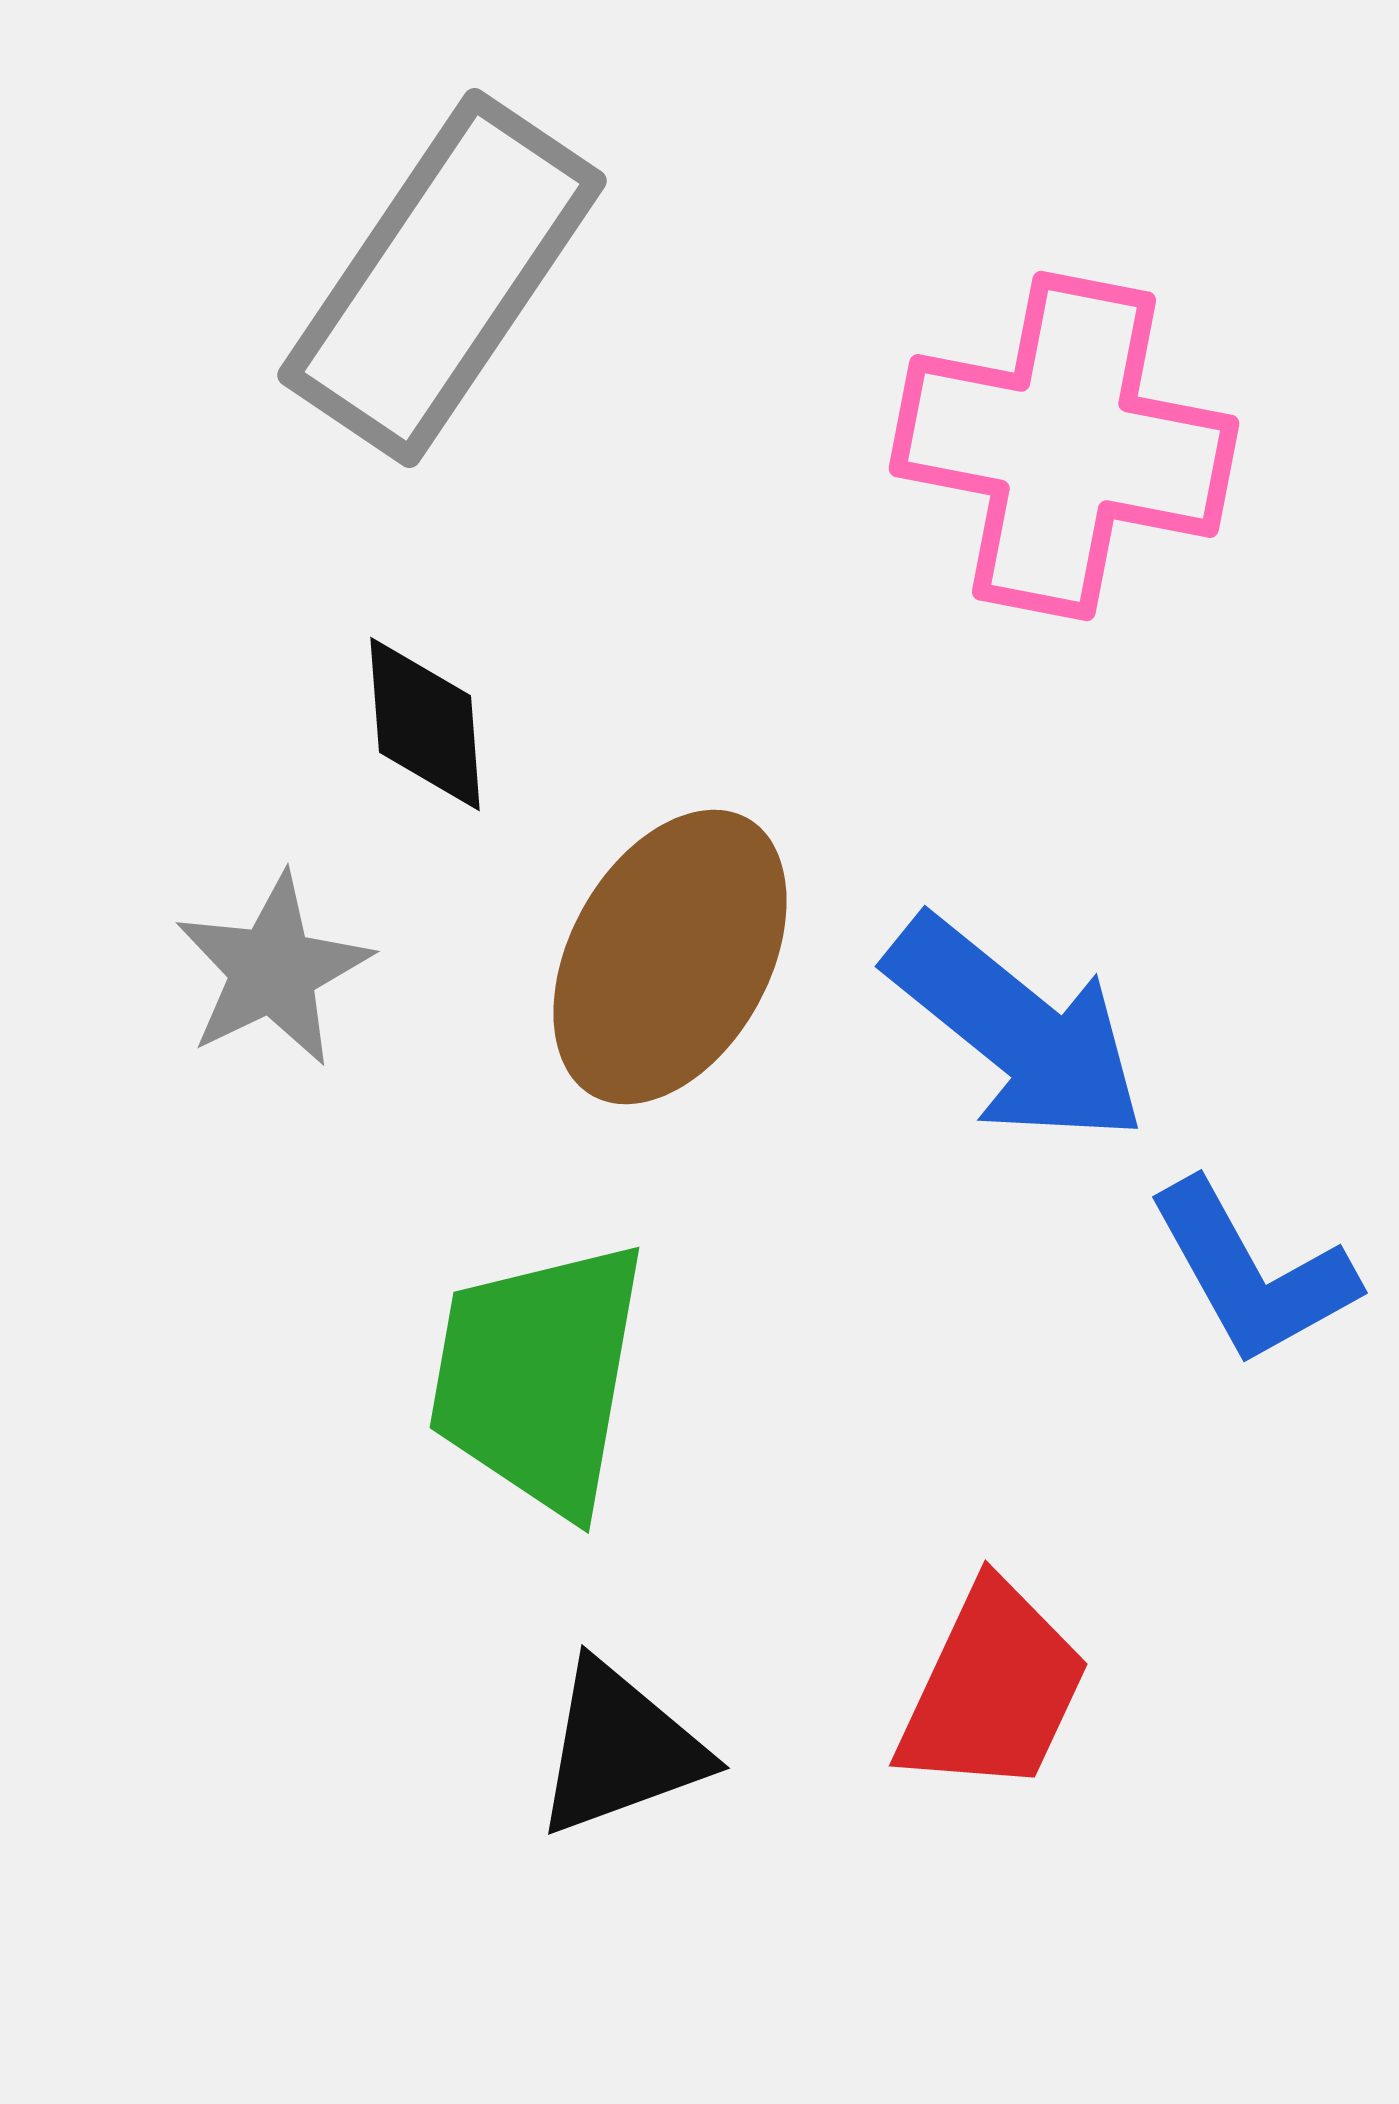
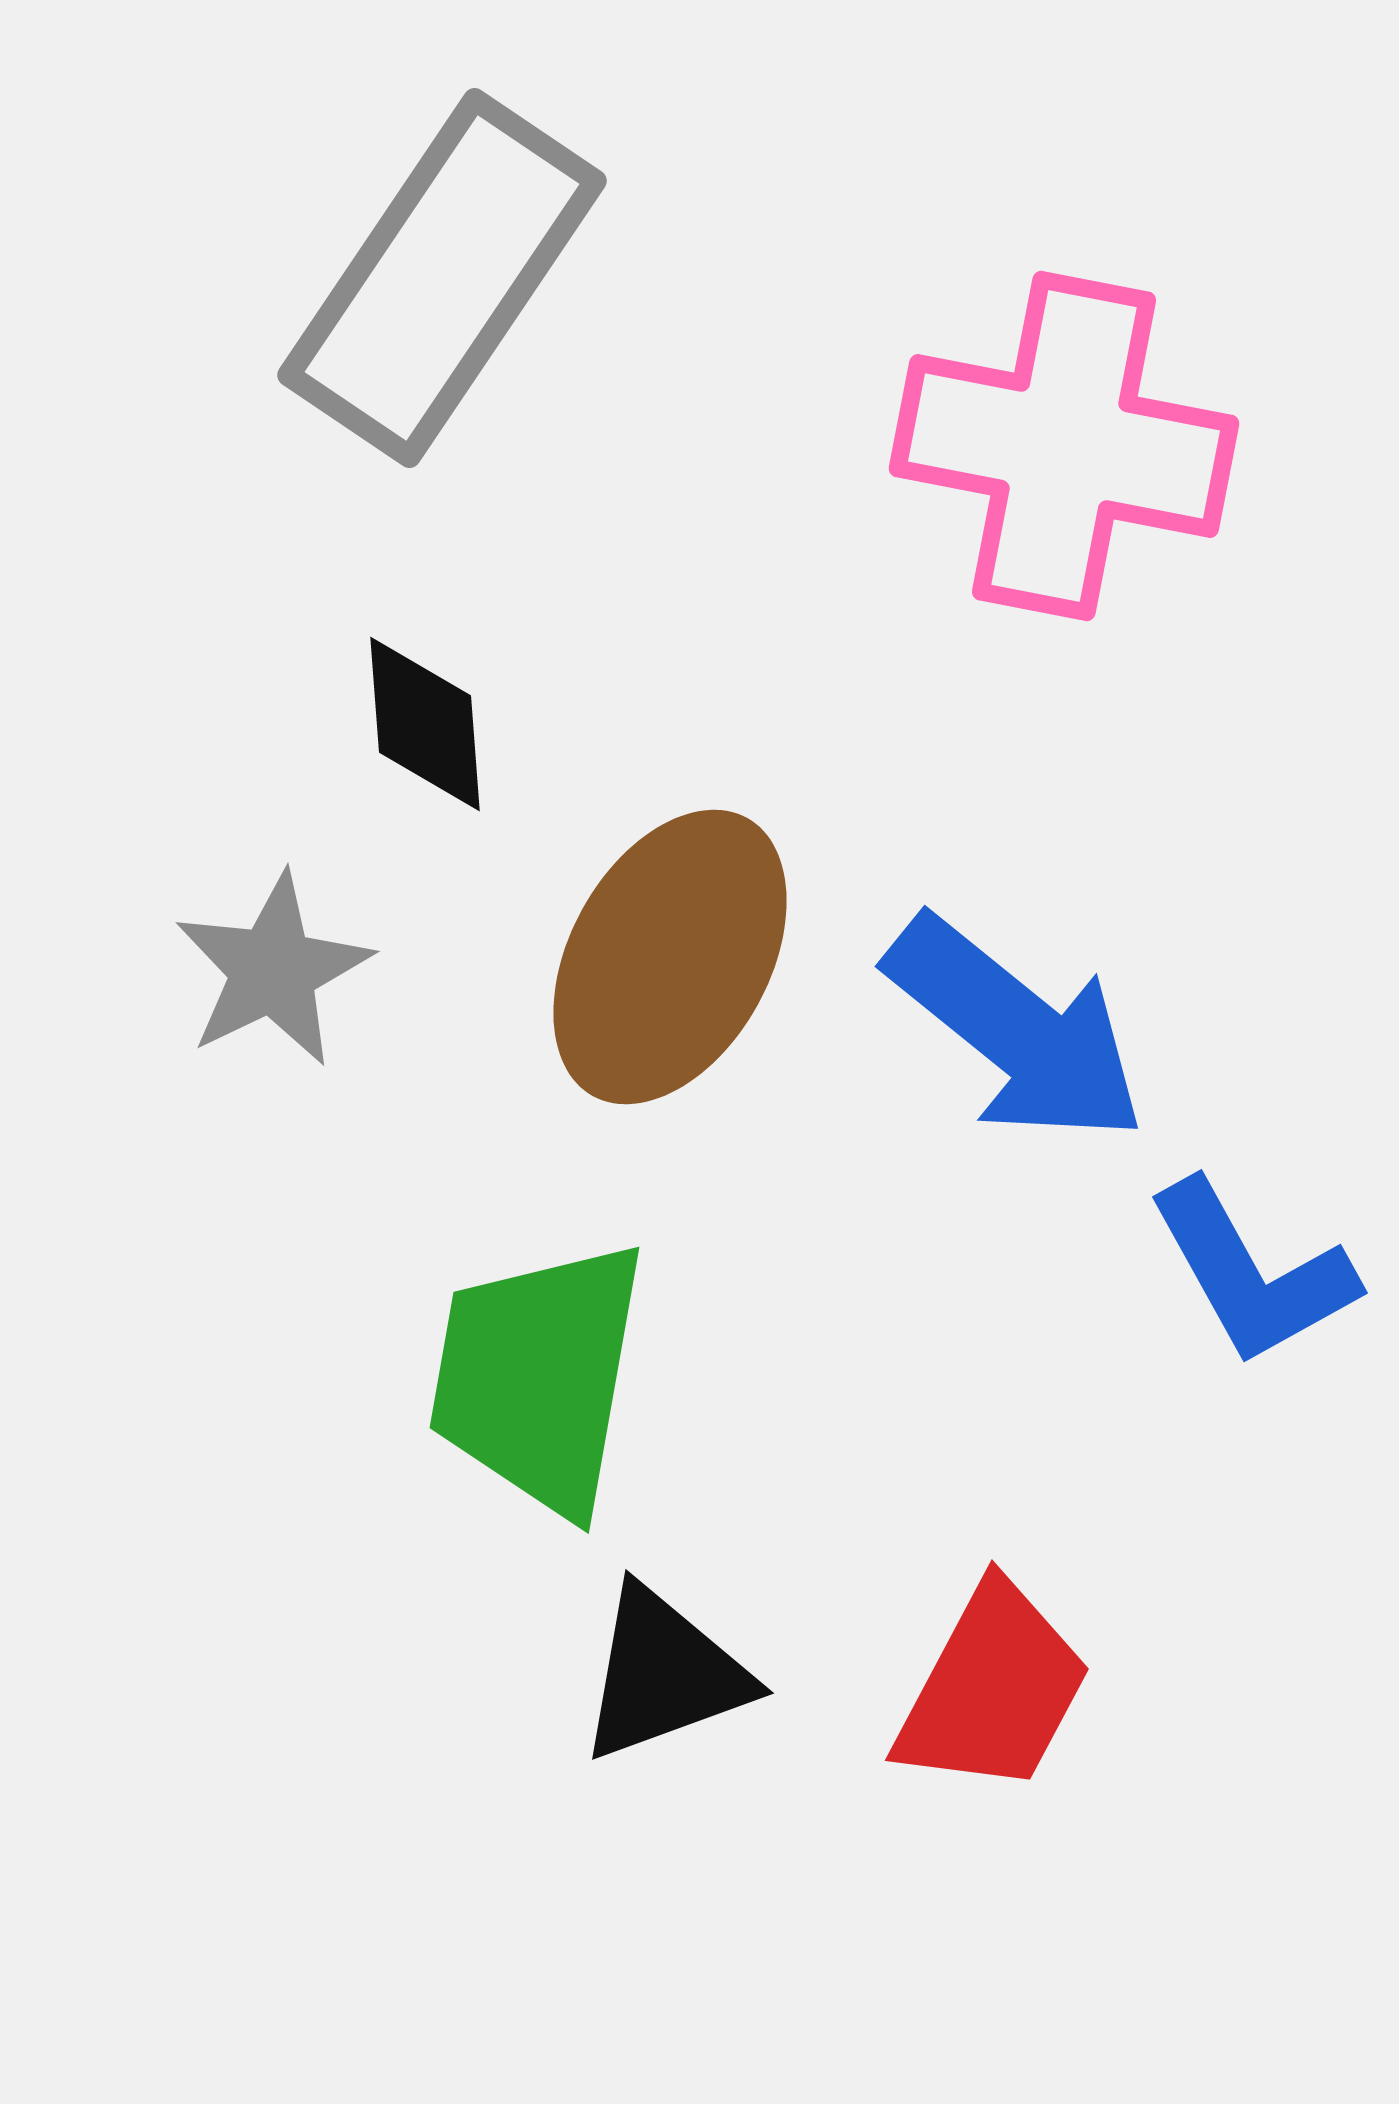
red trapezoid: rotated 3 degrees clockwise
black triangle: moved 44 px right, 75 px up
